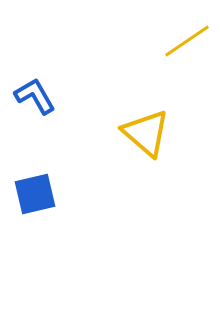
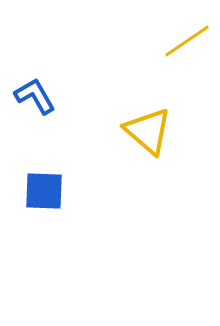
yellow triangle: moved 2 px right, 2 px up
blue square: moved 9 px right, 3 px up; rotated 15 degrees clockwise
